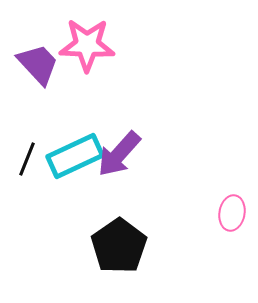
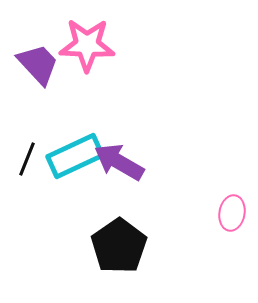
purple arrow: moved 8 px down; rotated 78 degrees clockwise
